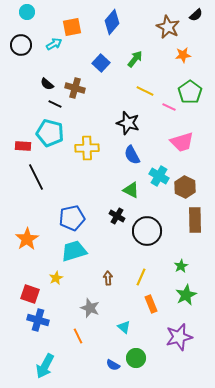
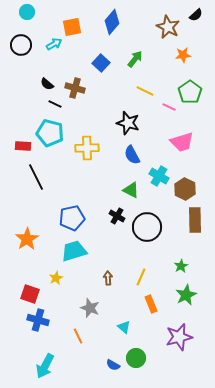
brown hexagon at (185, 187): moved 2 px down
black circle at (147, 231): moved 4 px up
